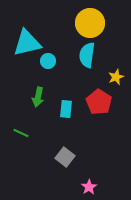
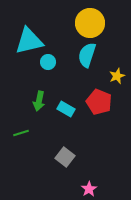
cyan triangle: moved 2 px right, 2 px up
cyan semicircle: rotated 10 degrees clockwise
cyan circle: moved 1 px down
yellow star: moved 1 px right, 1 px up
green arrow: moved 1 px right, 4 px down
red pentagon: rotated 10 degrees counterclockwise
cyan rectangle: rotated 66 degrees counterclockwise
green line: rotated 42 degrees counterclockwise
pink star: moved 2 px down
